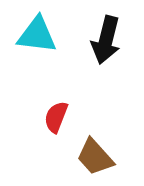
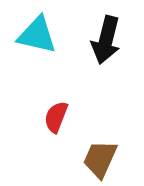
cyan triangle: rotated 6 degrees clockwise
brown trapezoid: moved 5 px right, 2 px down; rotated 66 degrees clockwise
